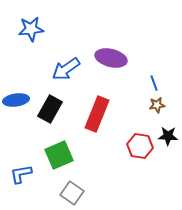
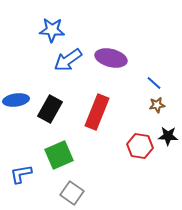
blue star: moved 21 px right, 1 px down; rotated 10 degrees clockwise
blue arrow: moved 2 px right, 9 px up
blue line: rotated 28 degrees counterclockwise
red rectangle: moved 2 px up
